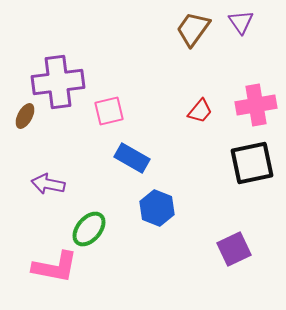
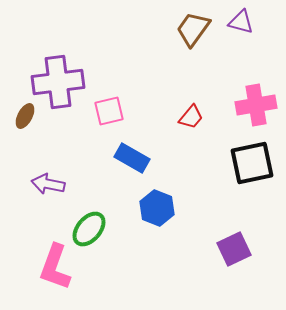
purple triangle: rotated 40 degrees counterclockwise
red trapezoid: moved 9 px left, 6 px down
pink L-shape: rotated 99 degrees clockwise
